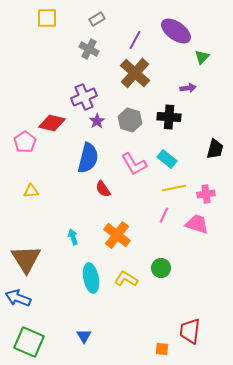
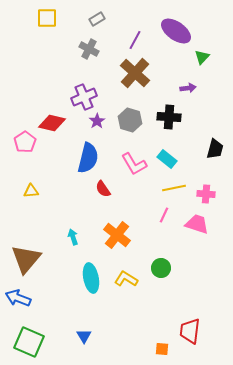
pink cross: rotated 12 degrees clockwise
brown triangle: rotated 12 degrees clockwise
